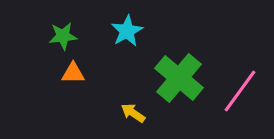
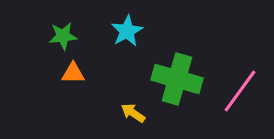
green cross: moved 2 px left, 1 px down; rotated 24 degrees counterclockwise
